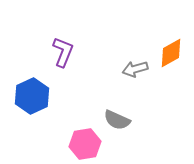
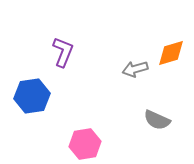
orange diamond: rotated 12 degrees clockwise
blue hexagon: rotated 16 degrees clockwise
gray semicircle: moved 40 px right
